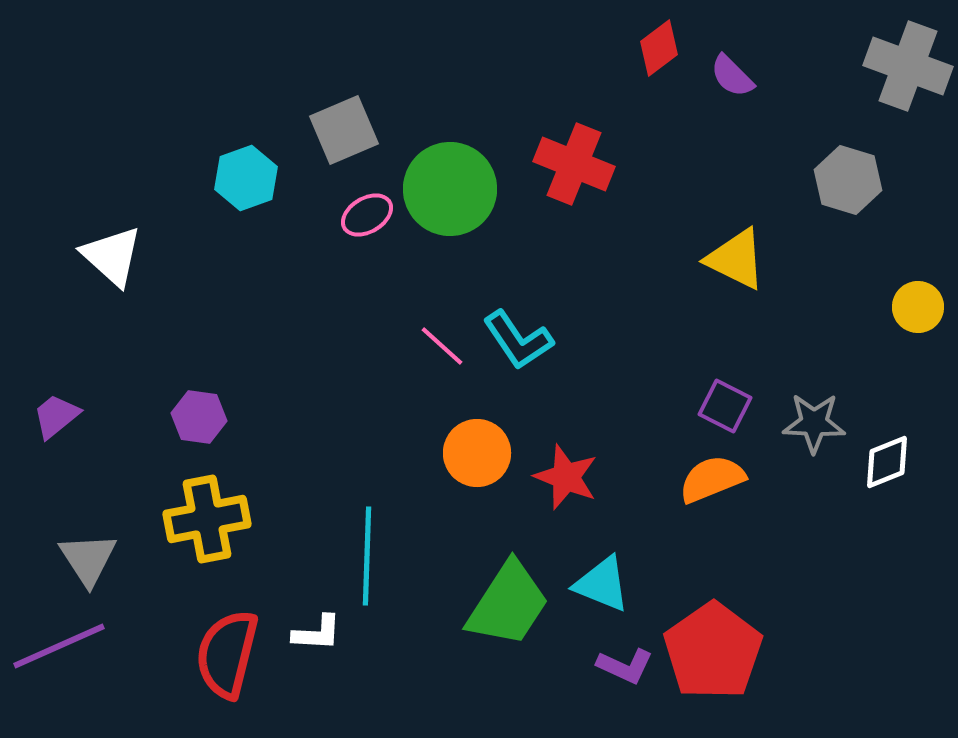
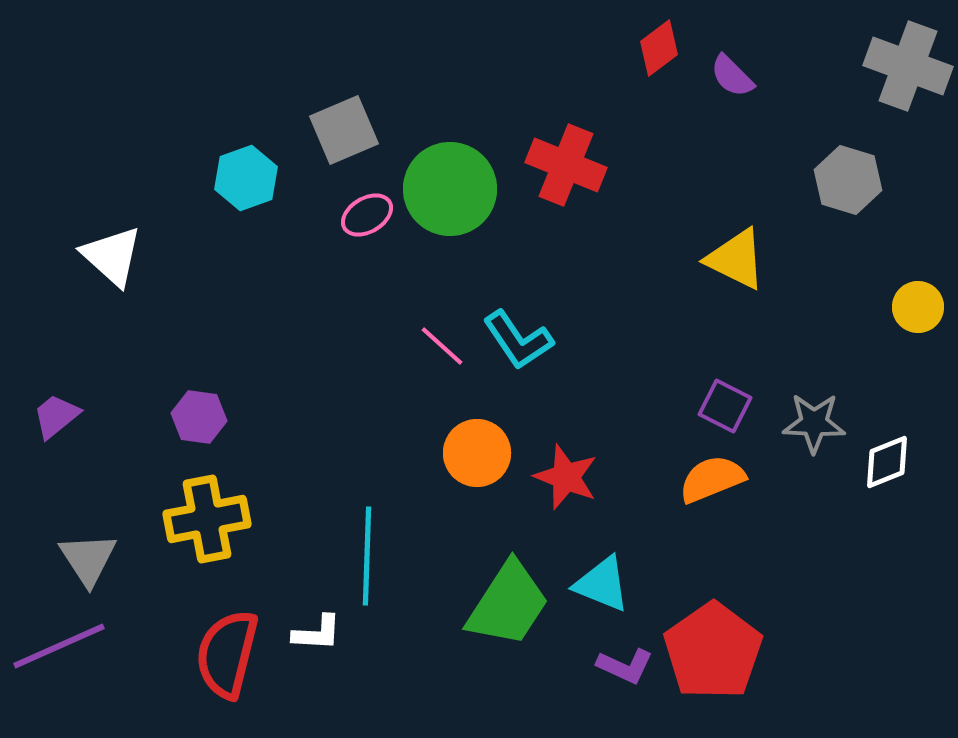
red cross: moved 8 px left, 1 px down
